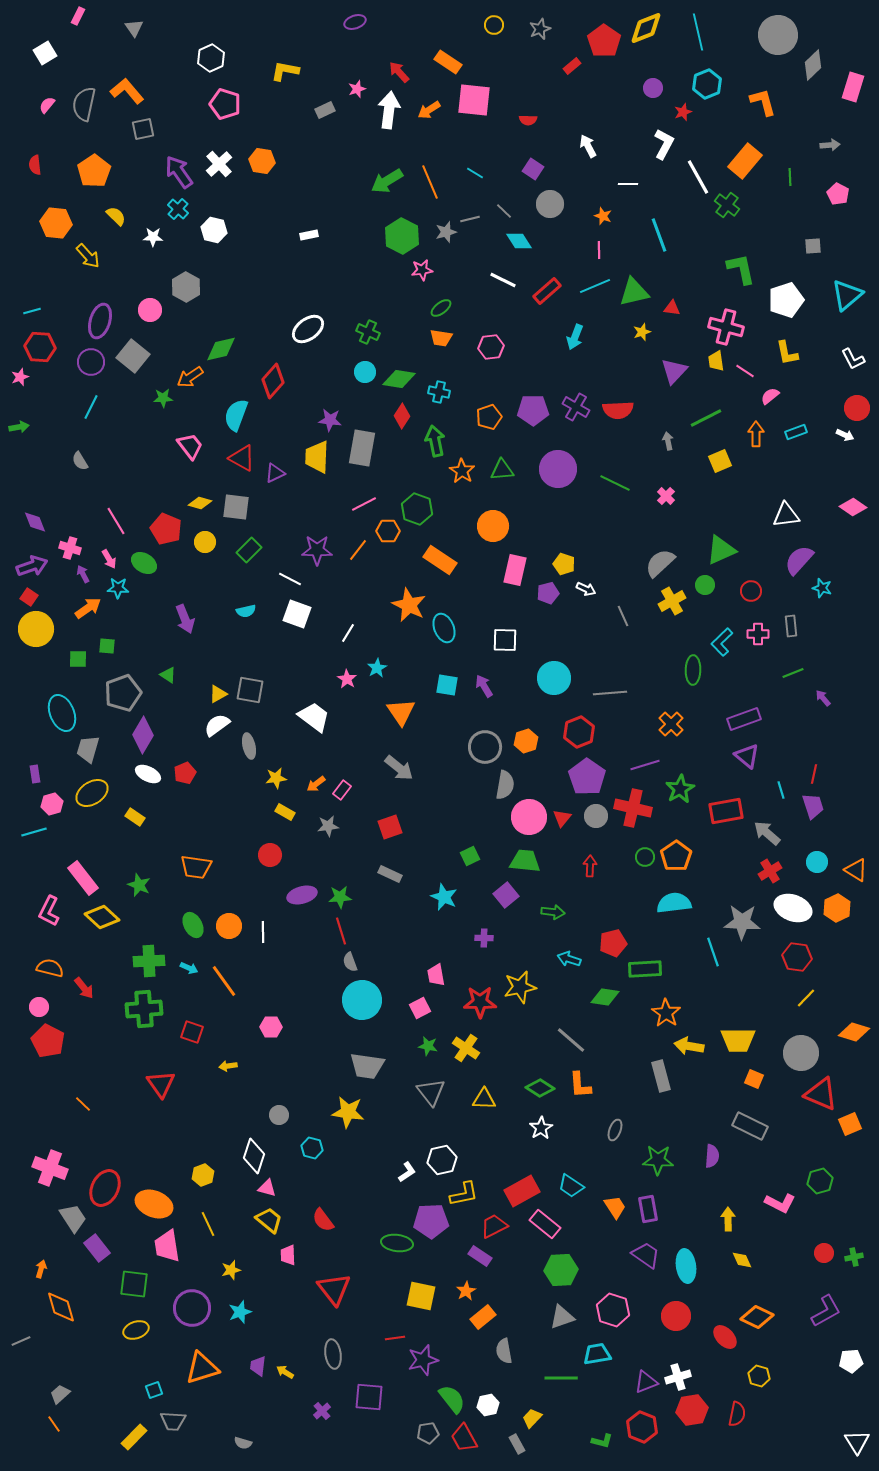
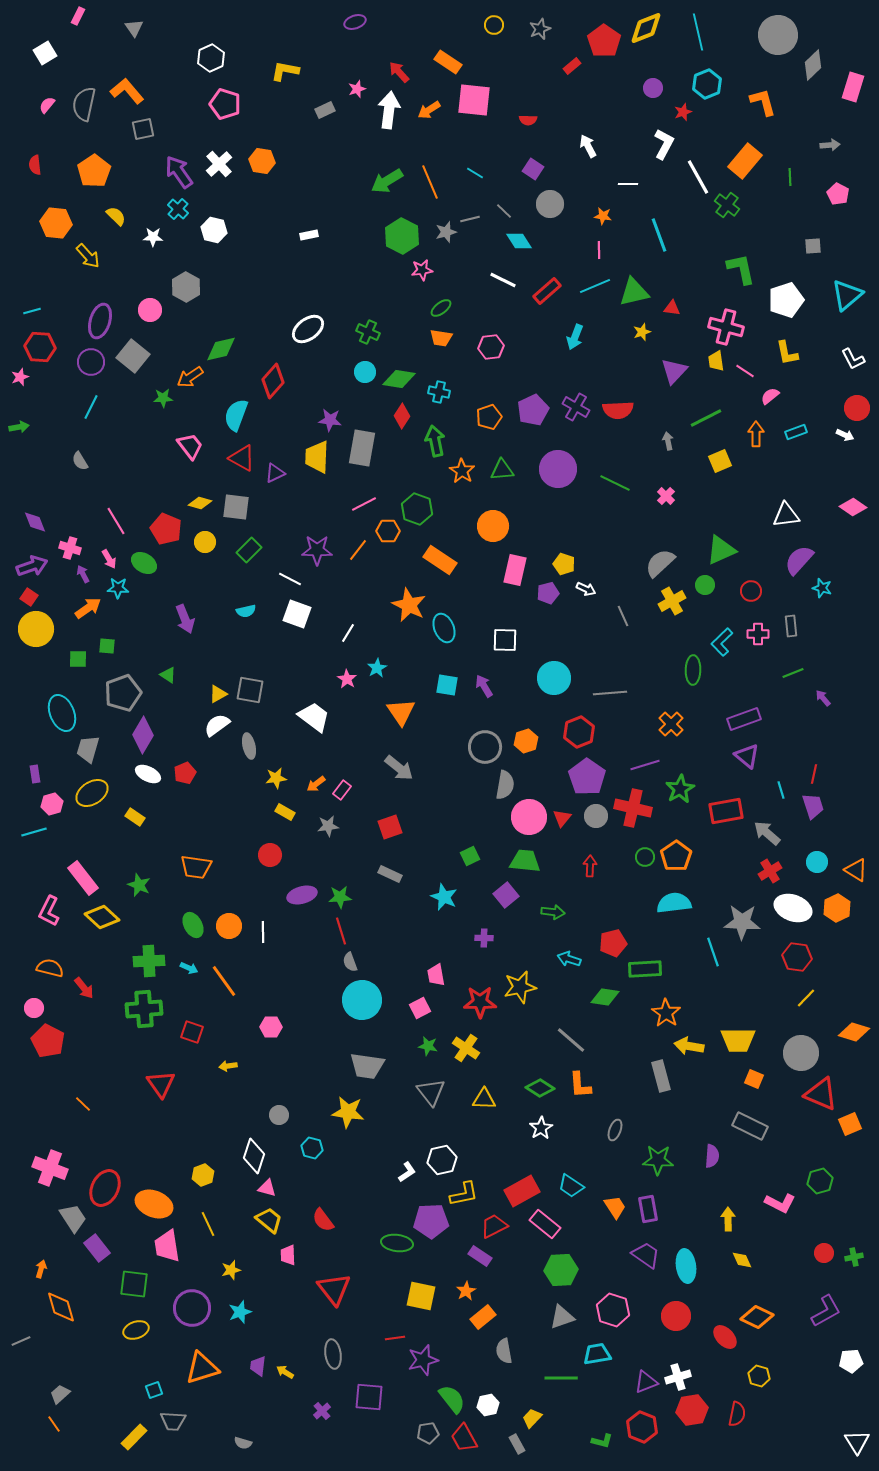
orange star at (603, 216): rotated 12 degrees counterclockwise
purple pentagon at (533, 410): rotated 24 degrees counterclockwise
pink circle at (39, 1007): moved 5 px left, 1 px down
